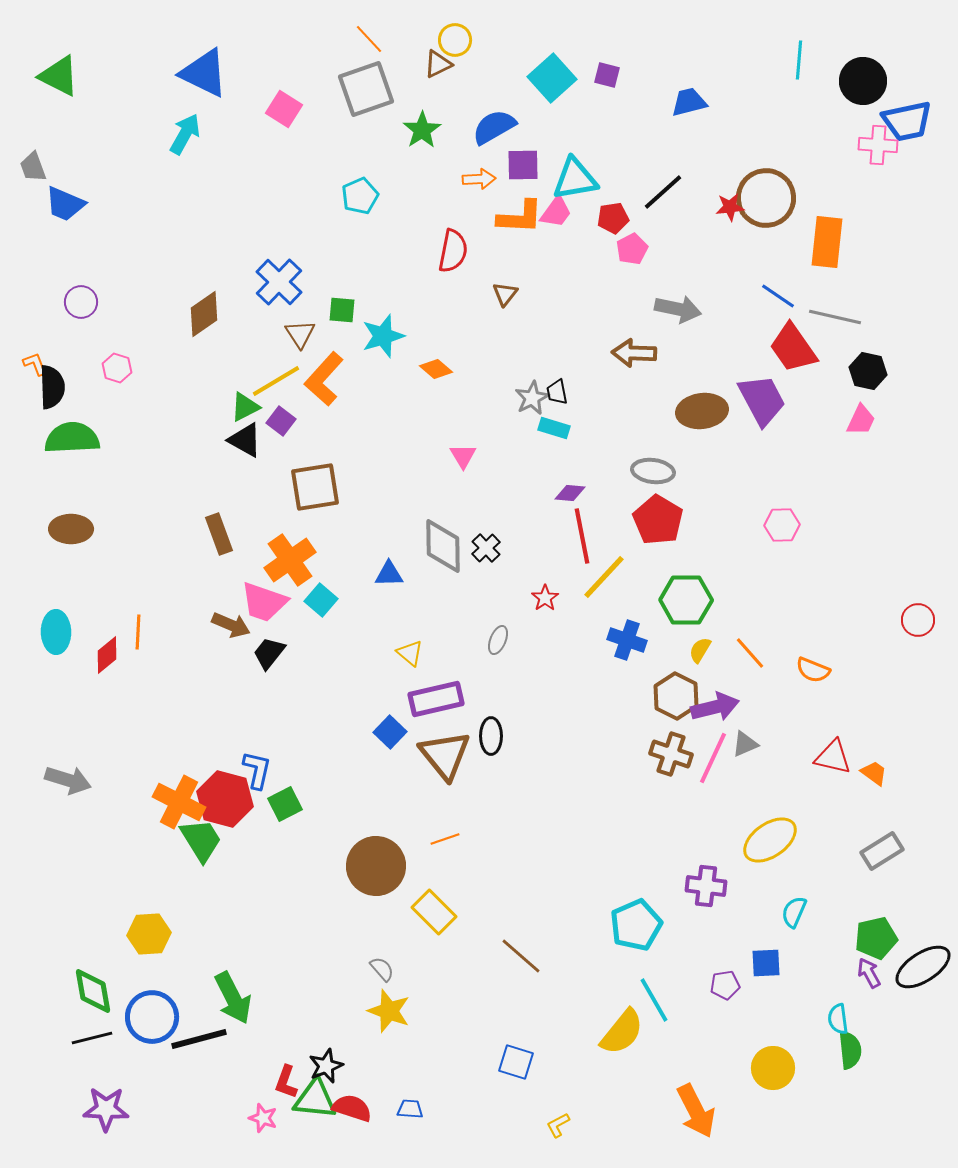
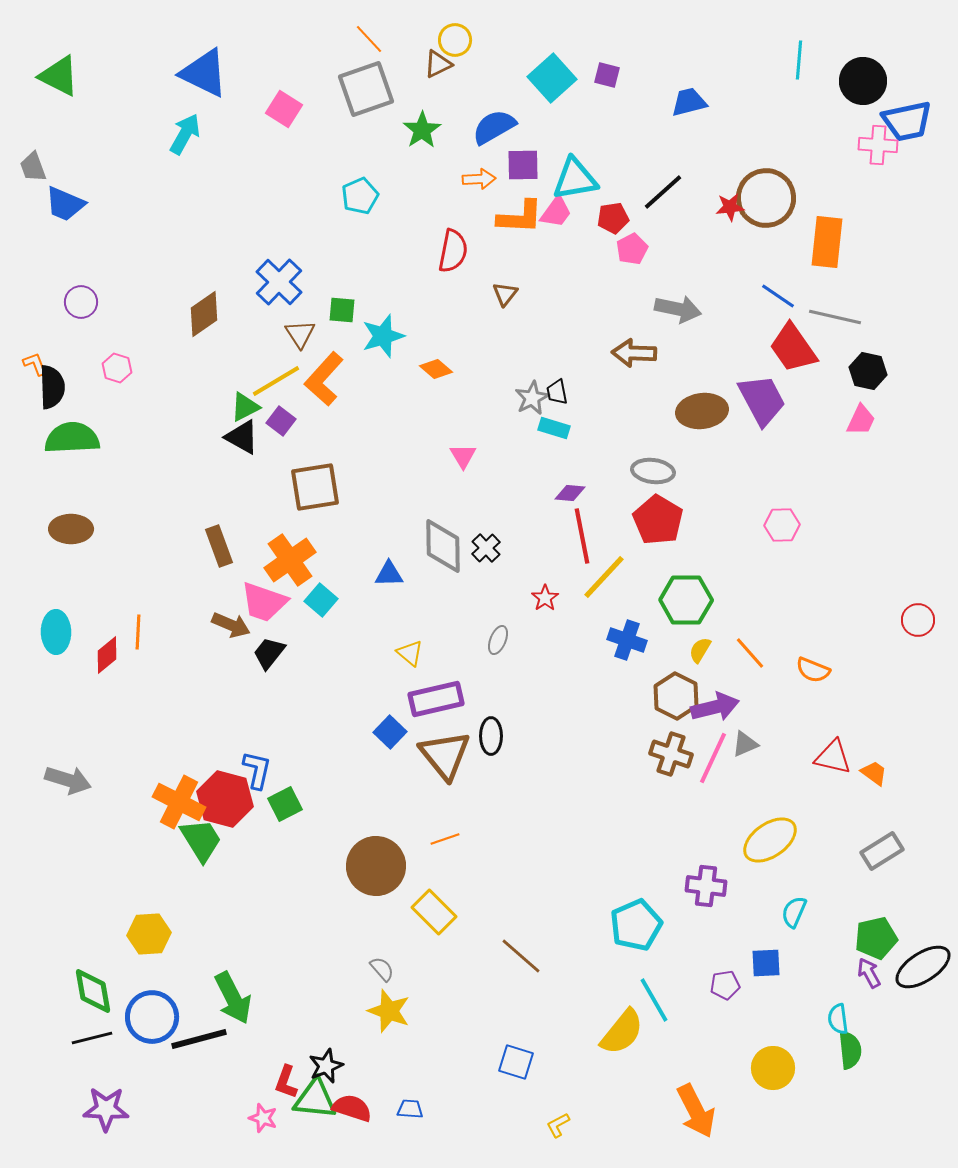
black triangle at (245, 440): moved 3 px left, 3 px up
brown rectangle at (219, 534): moved 12 px down
